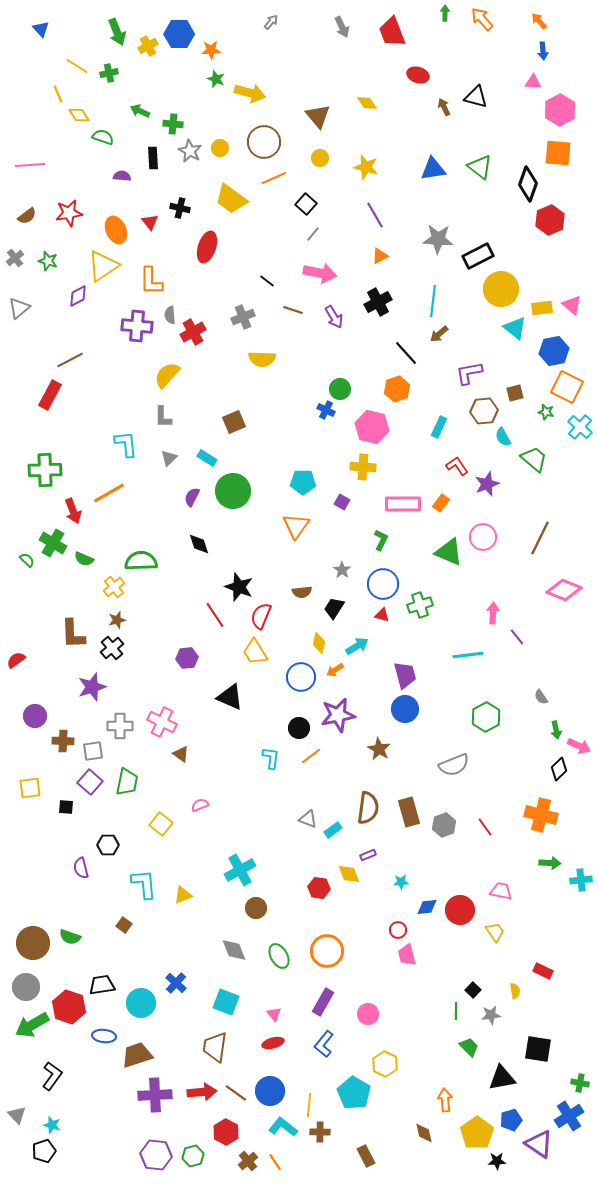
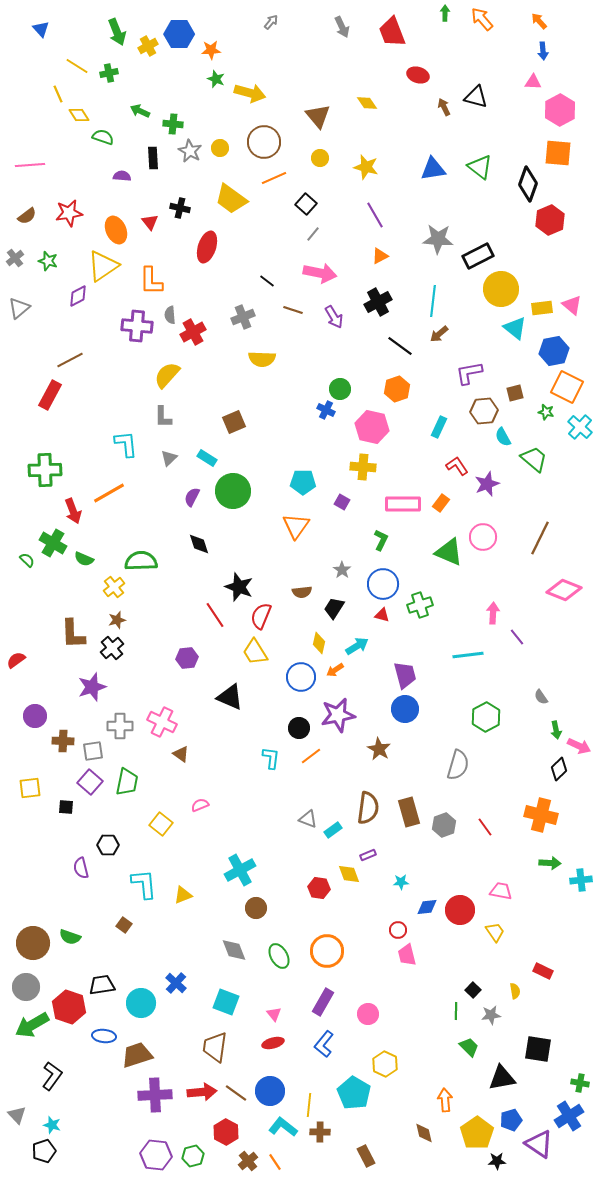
black line at (406, 353): moved 6 px left, 7 px up; rotated 12 degrees counterclockwise
gray semicircle at (454, 765): moved 4 px right; rotated 52 degrees counterclockwise
